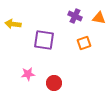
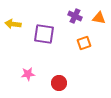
purple square: moved 6 px up
red circle: moved 5 px right
